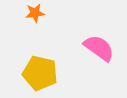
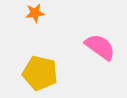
pink semicircle: moved 1 px right, 1 px up
